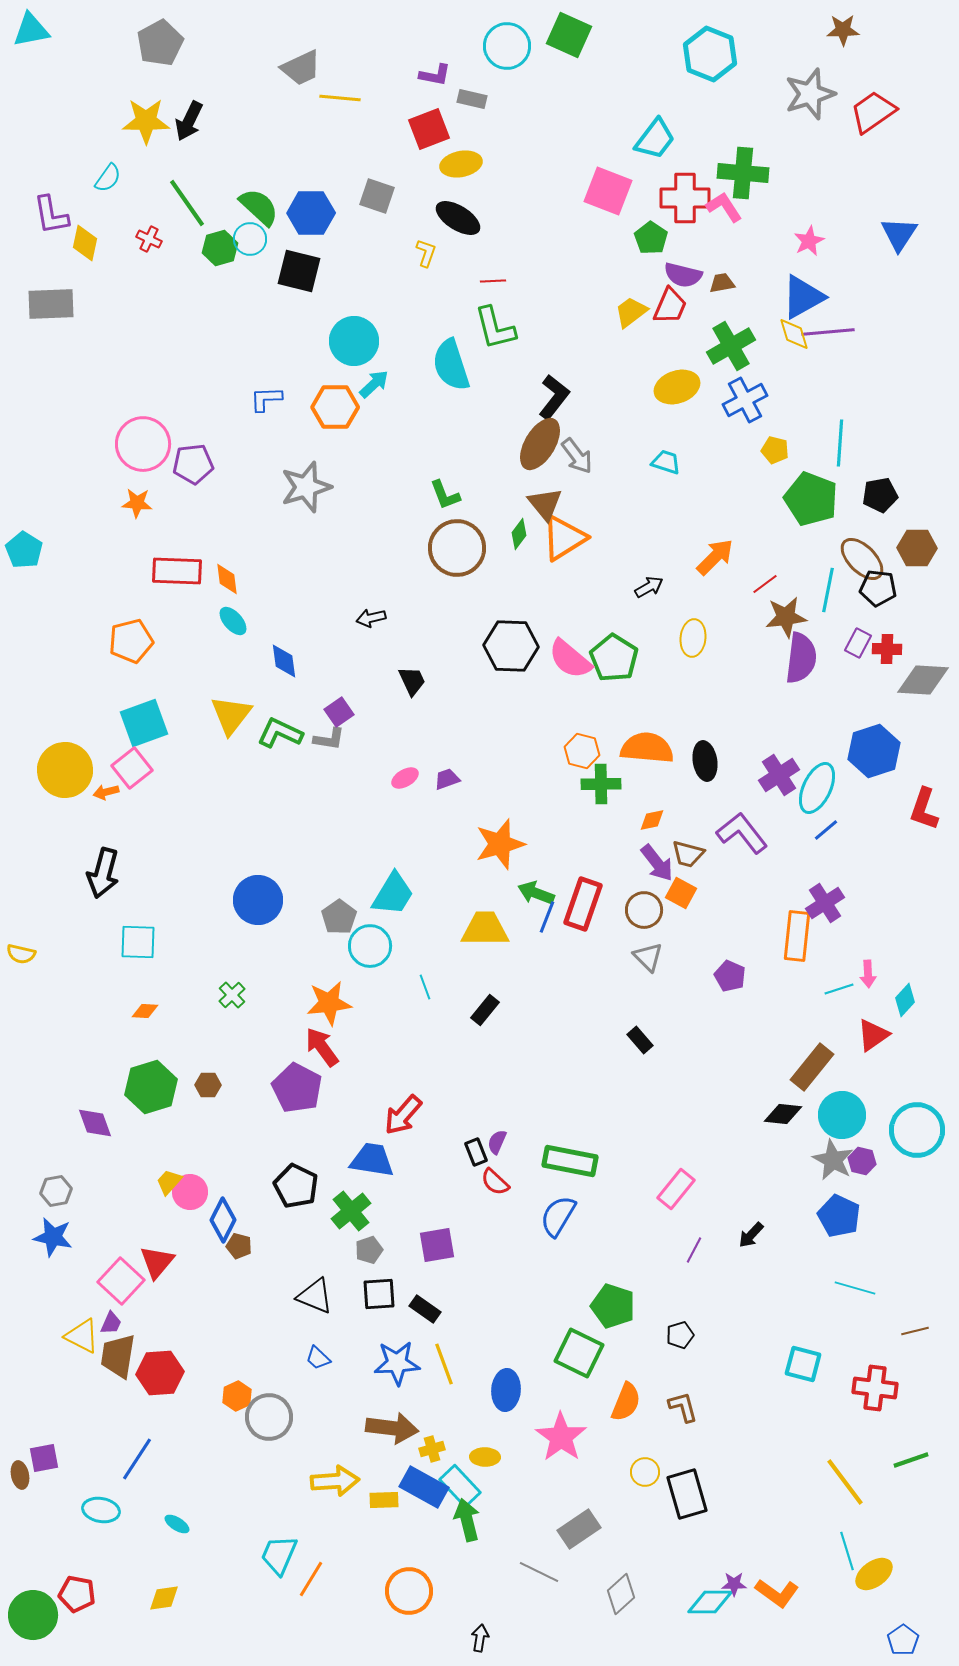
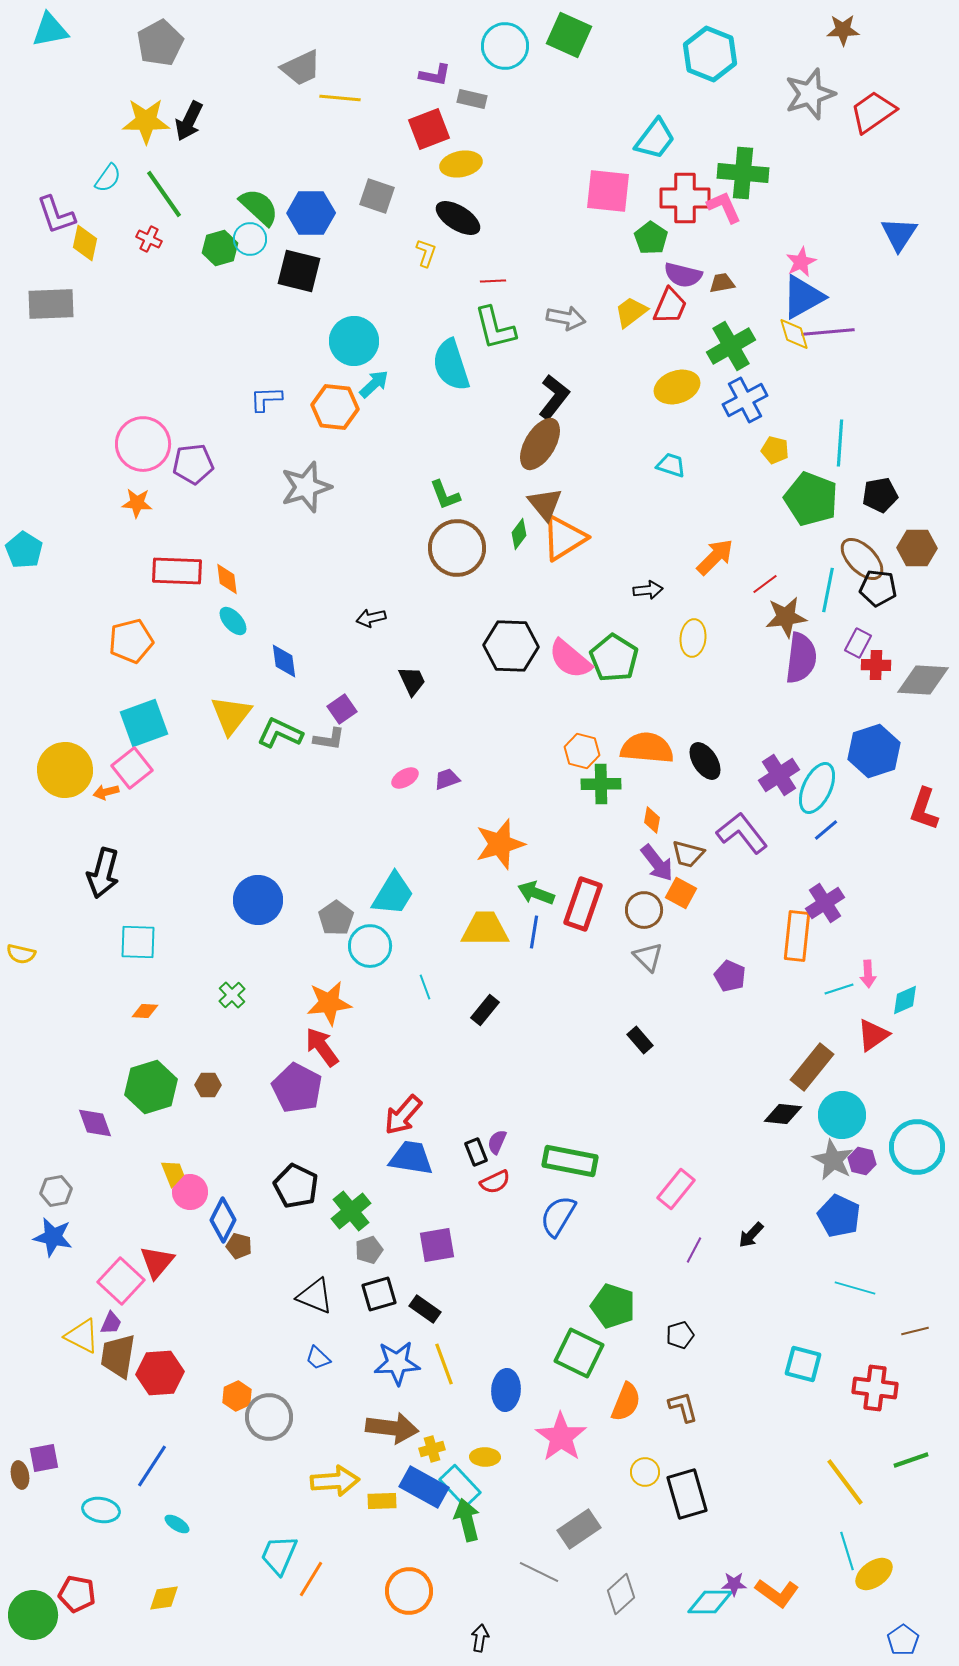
cyan triangle at (31, 30): moved 19 px right
cyan circle at (507, 46): moved 2 px left
pink square at (608, 191): rotated 15 degrees counterclockwise
green line at (187, 203): moved 23 px left, 9 px up
pink L-shape at (724, 207): rotated 9 degrees clockwise
purple L-shape at (51, 215): moved 5 px right; rotated 9 degrees counterclockwise
pink star at (809, 241): moved 8 px left, 21 px down
orange hexagon at (335, 407): rotated 6 degrees clockwise
gray arrow at (577, 456): moved 11 px left, 138 px up; rotated 42 degrees counterclockwise
cyan trapezoid at (666, 462): moved 5 px right, 3 px down
black arrow at (649, 587): moved 1 px left, 3 px down; rotated 24 degrees clockwise
red cross at (887, 649): moved 11 px left, 16 px down
purple square at (339, 712): moved 3 px right, 3 px up
black ellipse at (705, 761): rotated 24 degrees counterclockwise
orange diamond at (652, 820): rotated 68 degrees counterclockwise
gray pentagon at (339, 917): moved 3 px left, 1 px down
blue line at (547, 917): moved 13 px left, 15 px down; rotated 12 degrees counterclockwise
cyan diamond at (905, 1000): rotated 24 degrees clockwise
cyan circle at (917, 1130): moved 17 px down
blue trapezoid at (372, 1160): moved 39 px right, 2 px up
yellow trapezoid at (169, 1182): moved 4 px right, 9 px up; rotated 116 degrees clockwise
red semicircle at (495, 1182): rotated 68 degrees counterclockwise
black square at (379, 1294): rotated 12 degrees counterclockwise
blue line at (137, 1459): moved 15 px right, 7 px down
yellow rectangle at (384, 1500): moved 2 px left, 1 px down
